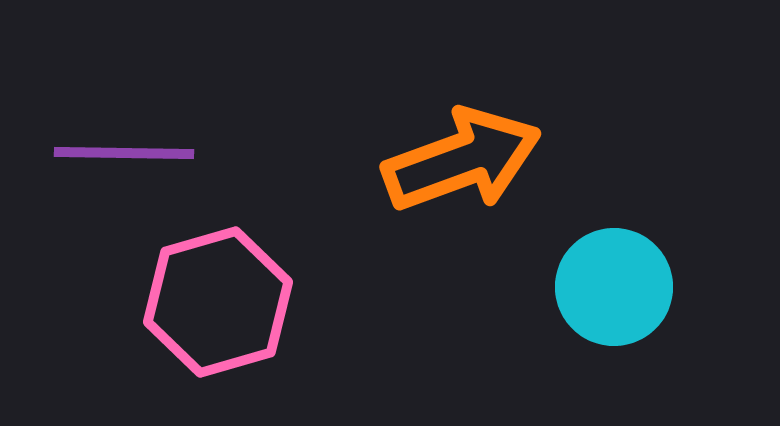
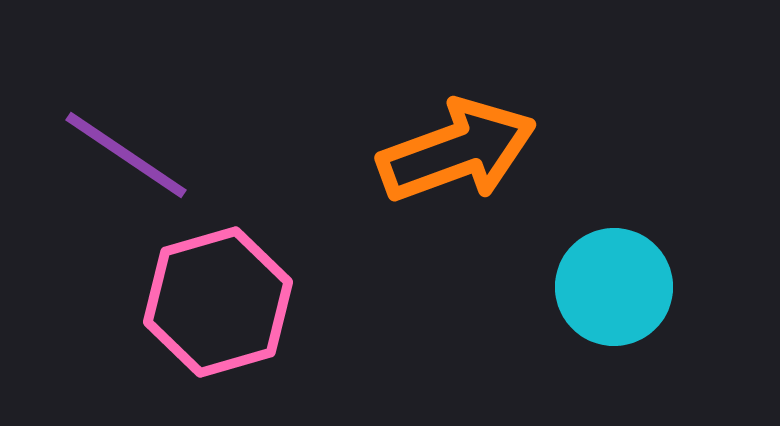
purple line: moved 2 px right, 2 px down; rotated 33 degrees clockwise
orange arrow: moved 5 px left, 9 px up
